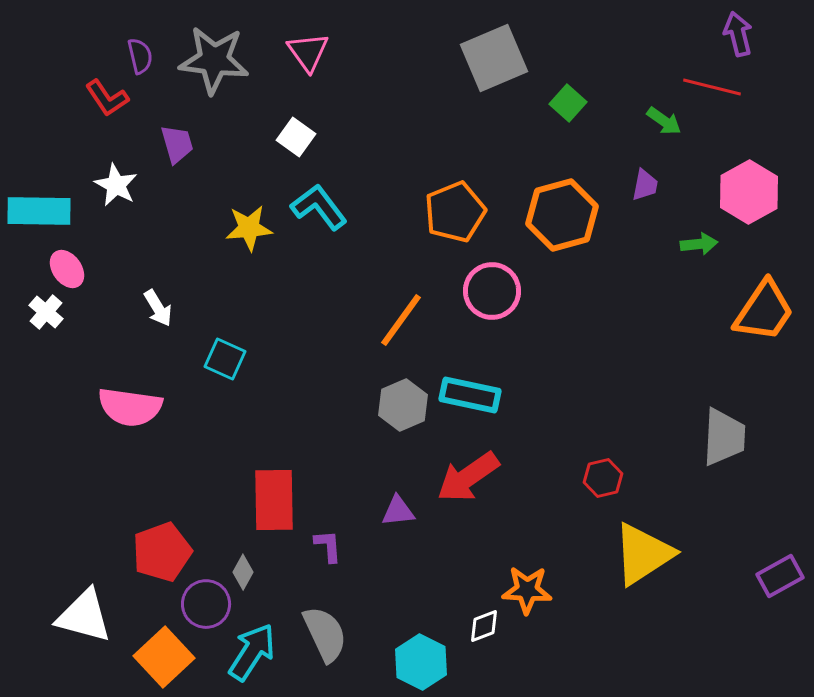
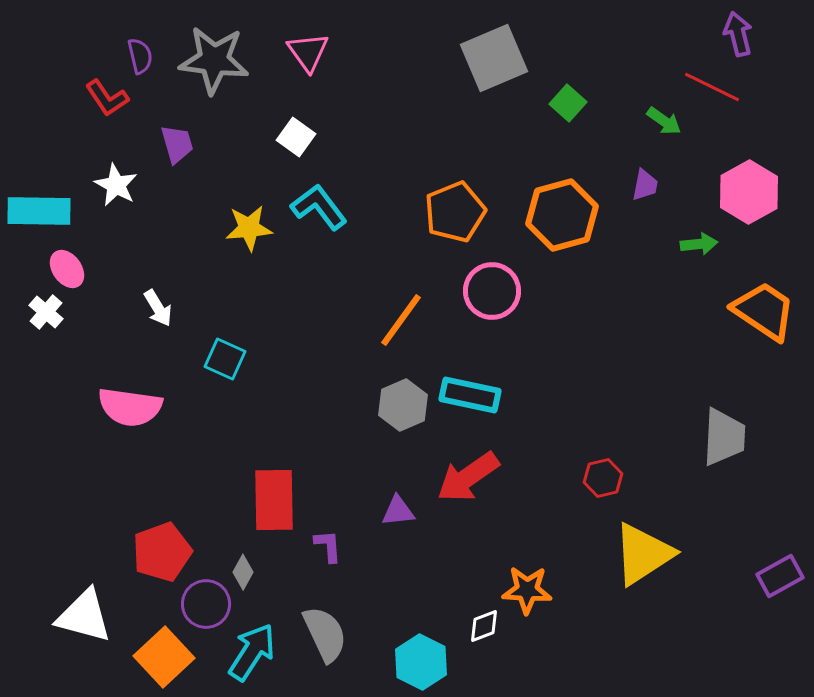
red line at (712, 87): rotated 12 degrees clockwise
orange trapezoid at (764, 311): rotated 90 degrees counterclockwise
